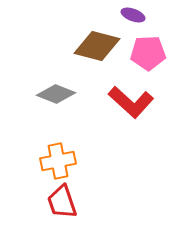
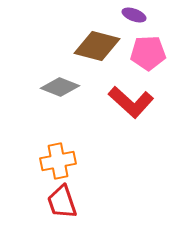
purple ellipse: moved 1 px right
gray diamond: moved 4 px right, 7 px up
